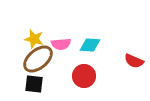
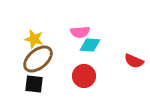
pink semicircle: moved 19 px right, 12 px up
